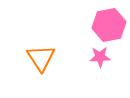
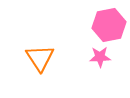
orange triangle: moved 1 px left
